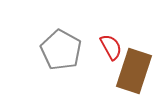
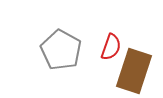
red semicircle: rotated 48 degrees clockwise
